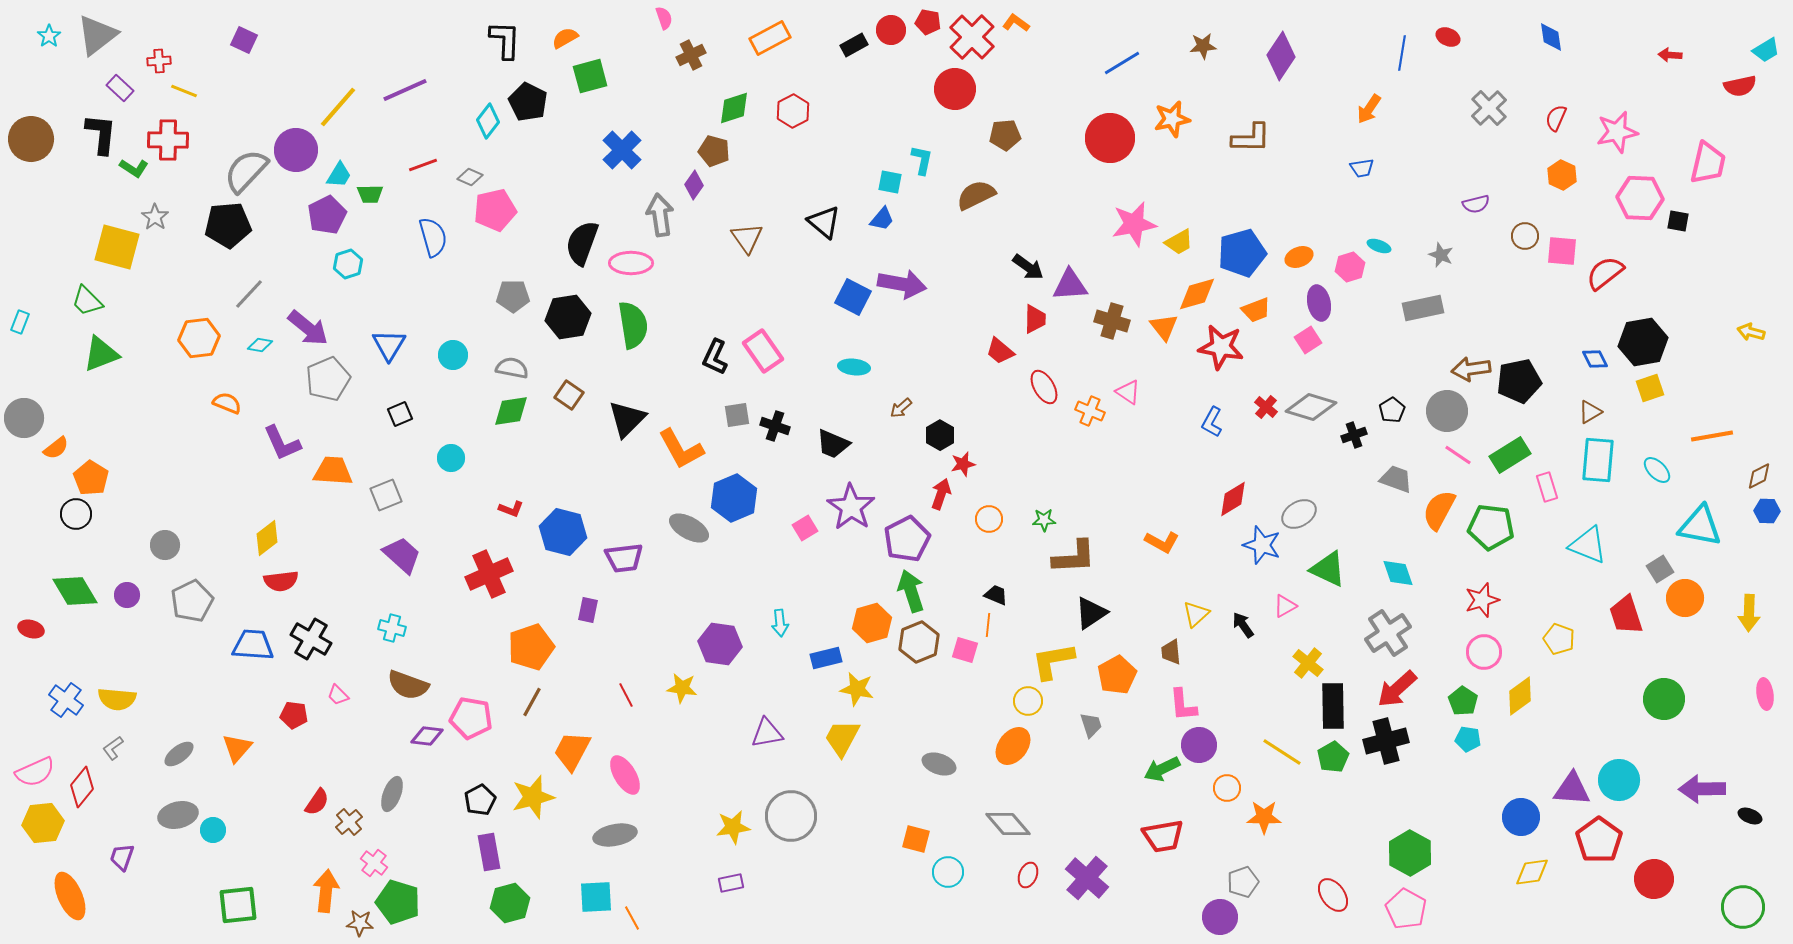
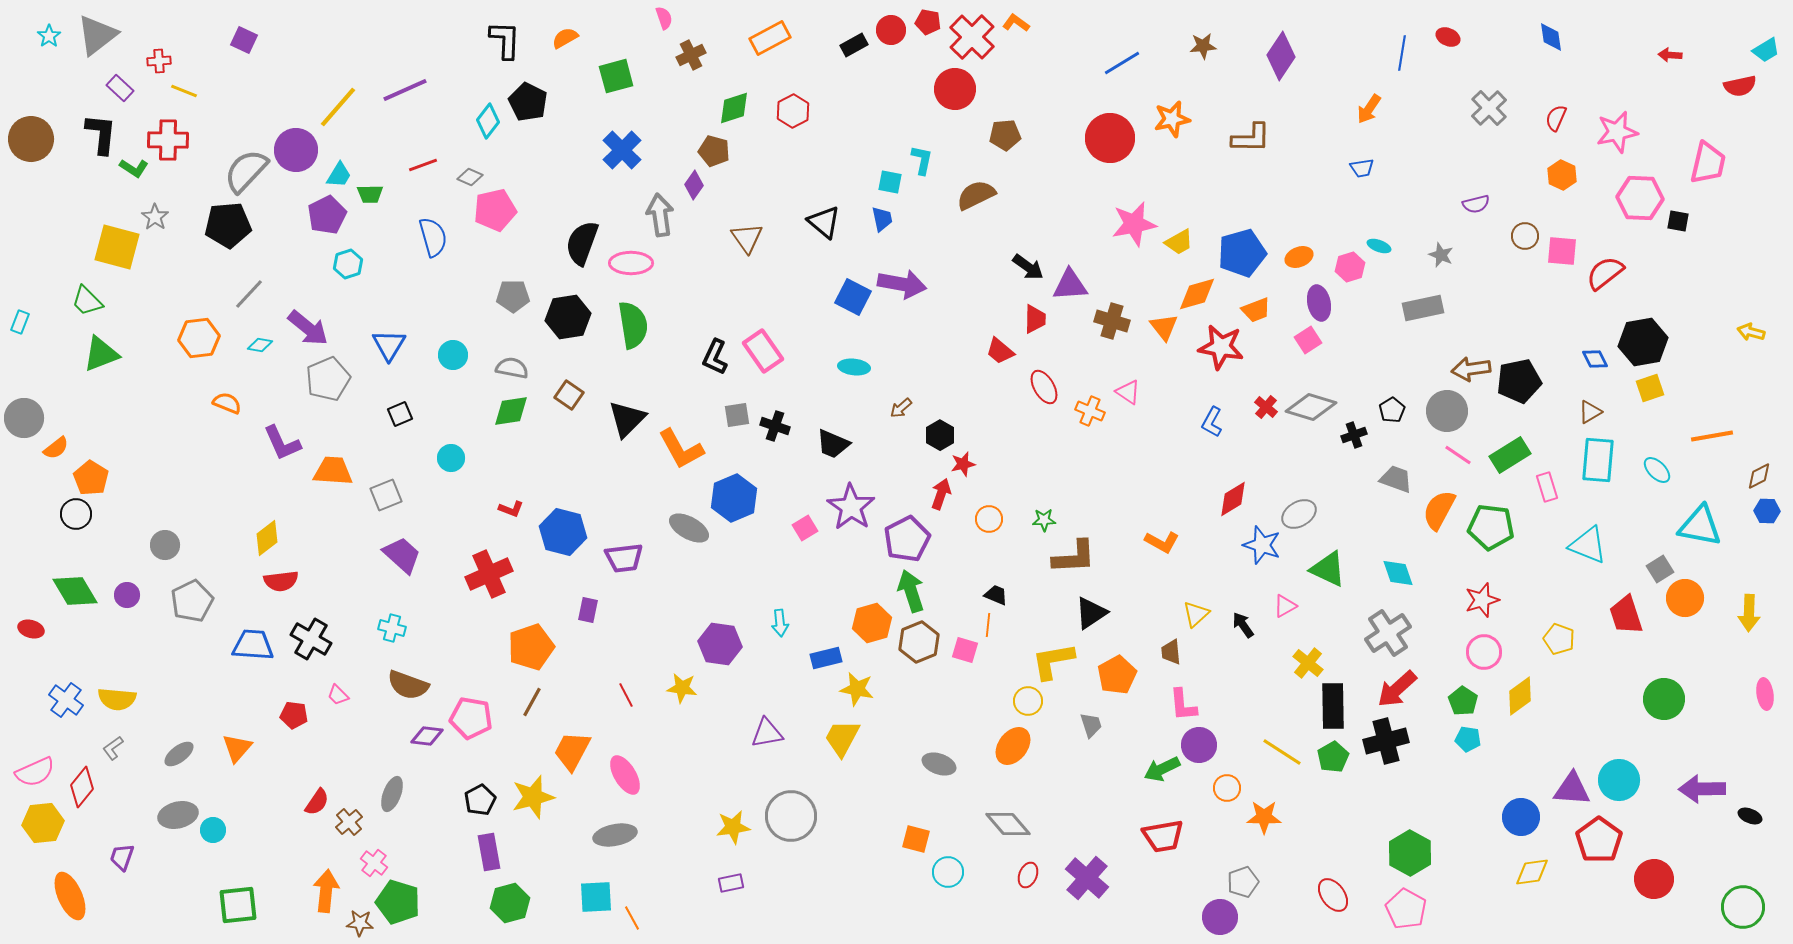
green square at (590, 76): moved 26 px right
blue trapezoid at (882, 219): rotated 52 degrees counterclockwise
